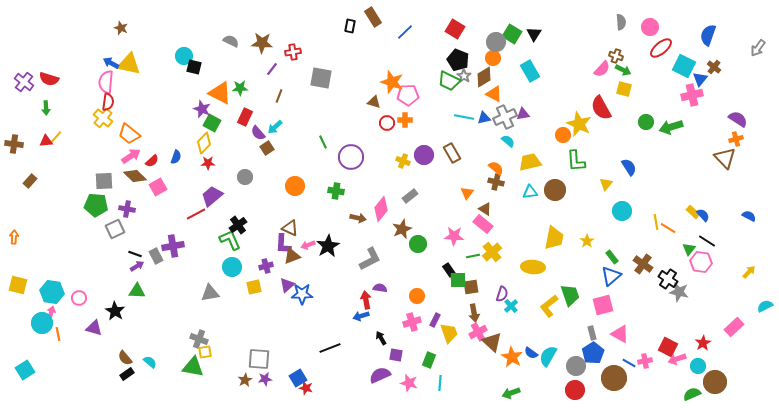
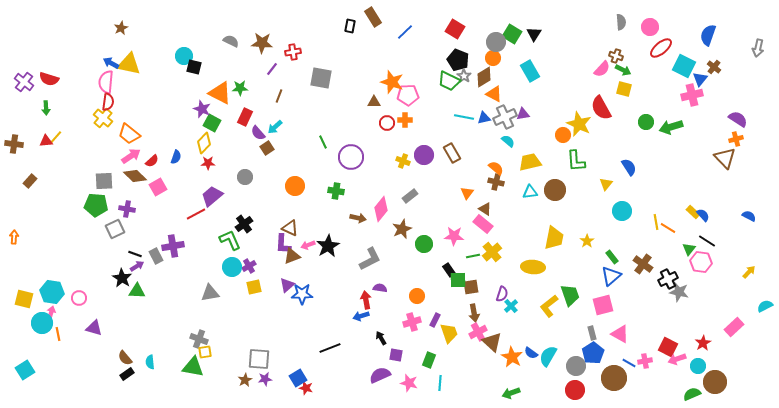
brown star at (121, 28): rotated 24 degrees clockwise
gray arrow at (758, 48): rotated 24 degrees counterclockwise
brown triangle at (374, 102): rotated 16 degrees counterclockwise
black cross at (238, 225): moved 6 px right, 1 px up
green circle at (418, 244): moved 6 px right
purple cross at (266, 266): moved 17 px left; rotated 16 degrees counterclockwise
black cross at (668, 279): rotated 30 degrees clockwise
yellow square at (18, 285): moved 6 px right, 14 px down
black star at (115, 311): moved 7 px right, 33 px up
cyan semicircle at (150, 362): rotated 136 degrees counterclockwise
